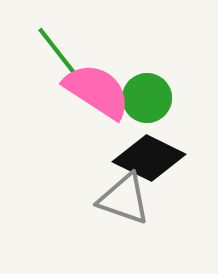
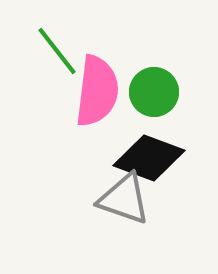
pink semicircle: rotated 64 degrees clockwise
green circle: moved 7 px right, 6 px up
black diamond: rotated 6 degrees counterclockwise
